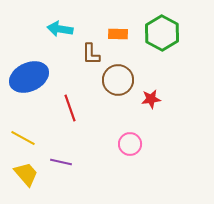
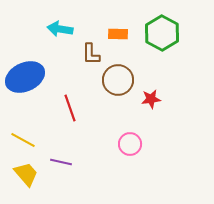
blue ellipse: moved 4 px left
yellow line: moved 2 px down
